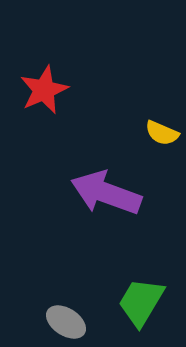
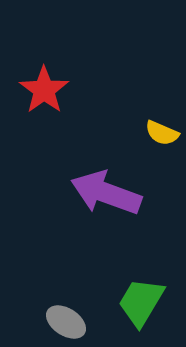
red star: rotated 12 degrees counterclockwise
